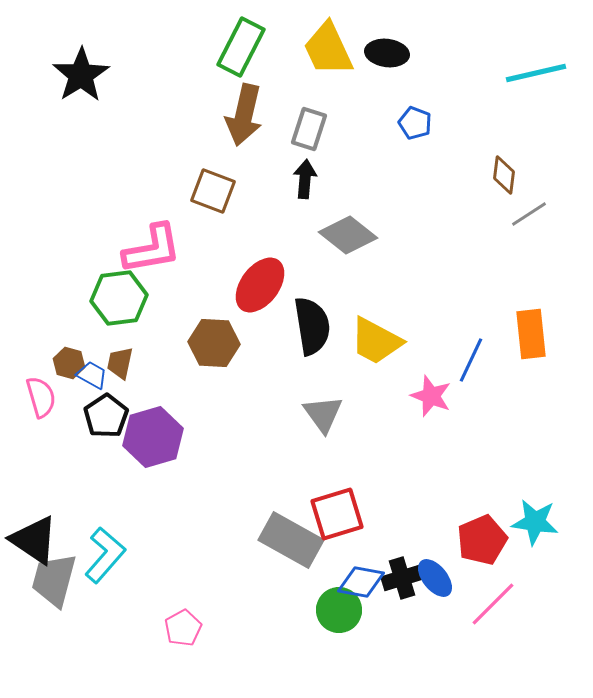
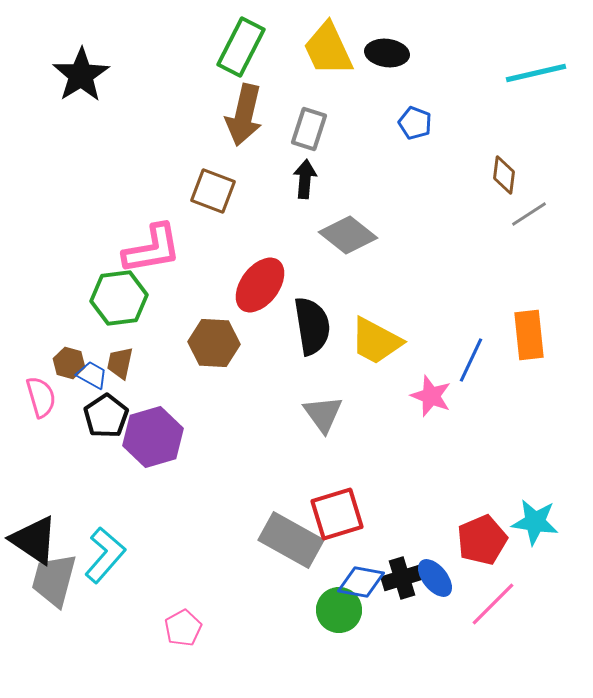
orange rectangle at (531, 334): moved 2 px left, 1 px down
